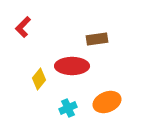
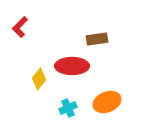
red L-shape: moved 3 px left
